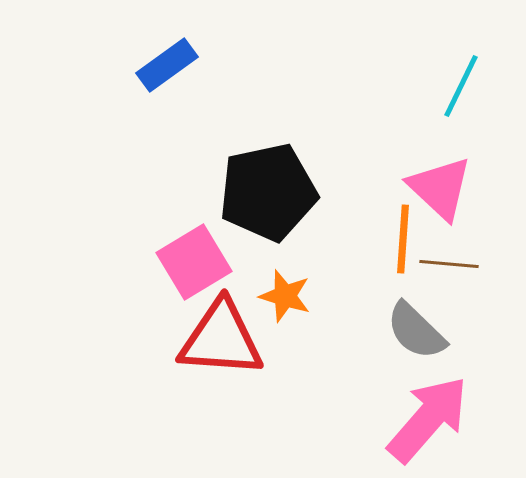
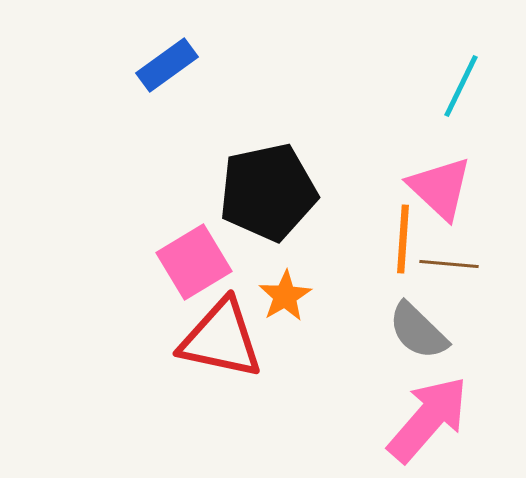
orange star: rotated 24 degrees clockwise
gray semicircle: moved 2 px right
red triangle: rotated 8 degrees clockwise
